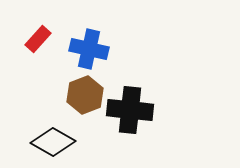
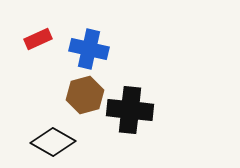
red rectangle: rotated 24 degrees clockwise
brown hexagon: rotated 6 degrees clockwise
